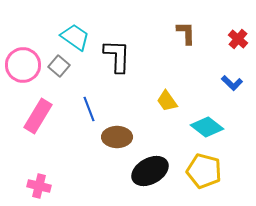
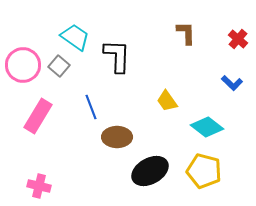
blue line: moved 2 px right, 2 px up
